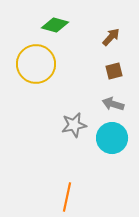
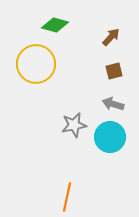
cyan circle: moved 2 px left, 1 px up
